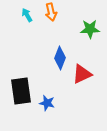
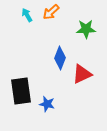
orange arrow: rotated 60 degrees clockwise
green star: moved 4 px left
blue star: moved 1 px down
